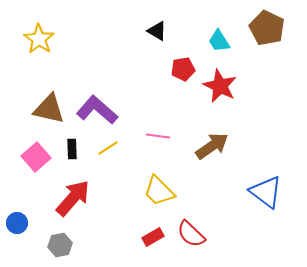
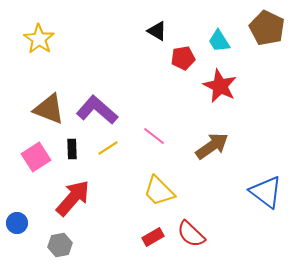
red pentagon: moved 11 px up
brown triangle: rotated 8 degrees clockwise
pink line: moved 4 px left; rotated 30 degrees clockwise
pink square: rotated 8 degrees clockwise
